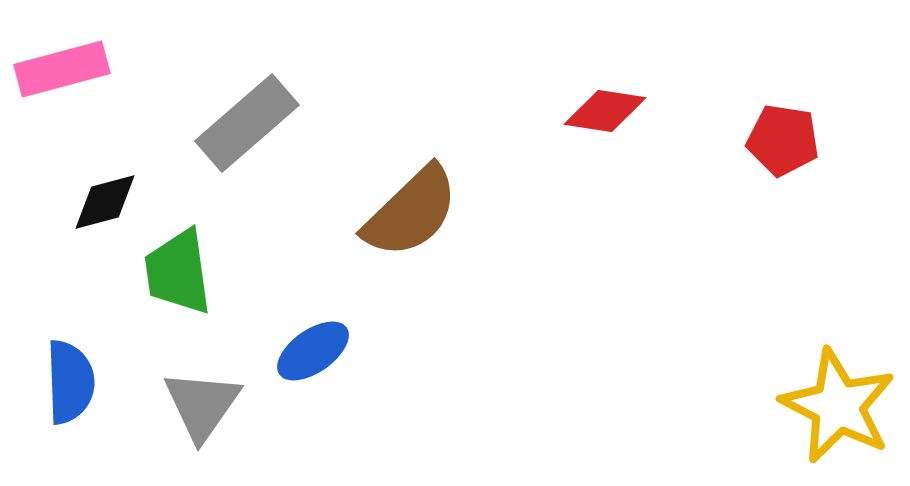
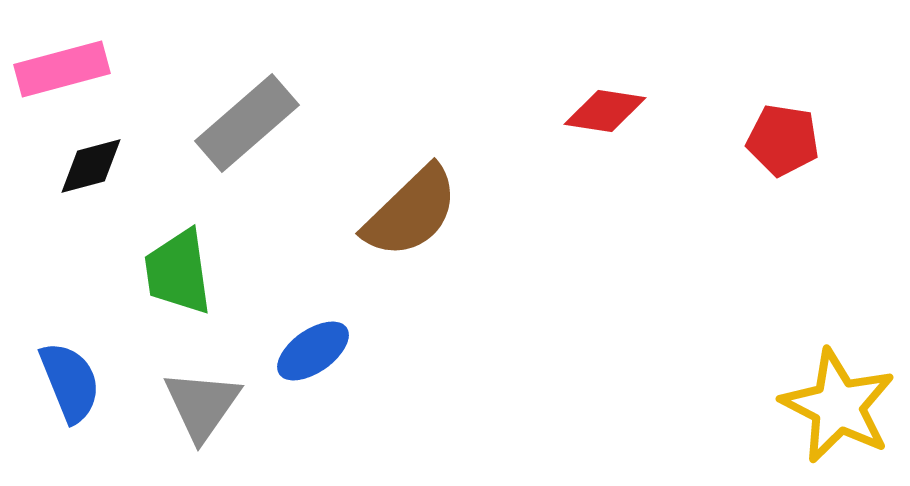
black diamond: moved 14 px left, 36 px up
blue semicircle: rotated 20 degrees counterclockwise
